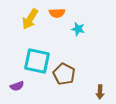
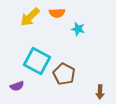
yellow arrow: moved 2 px up; rotated 15 degrees clockwise
cyan square: rotated 16 degrees clockwise
